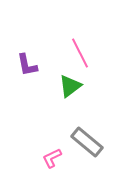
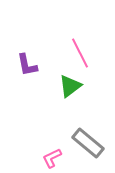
gray rectangle: moved 1 px right, 1 px down
